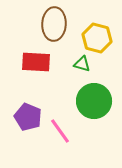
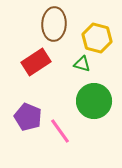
red rectangle: rotated 36 degrees counterclockwise
